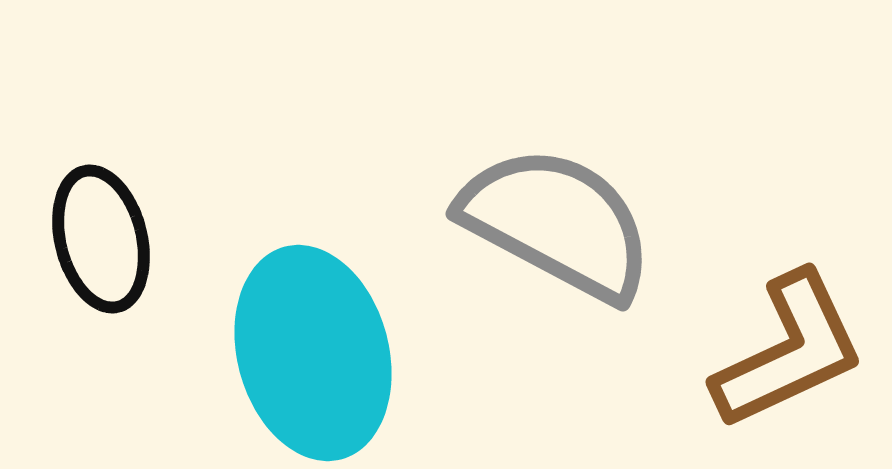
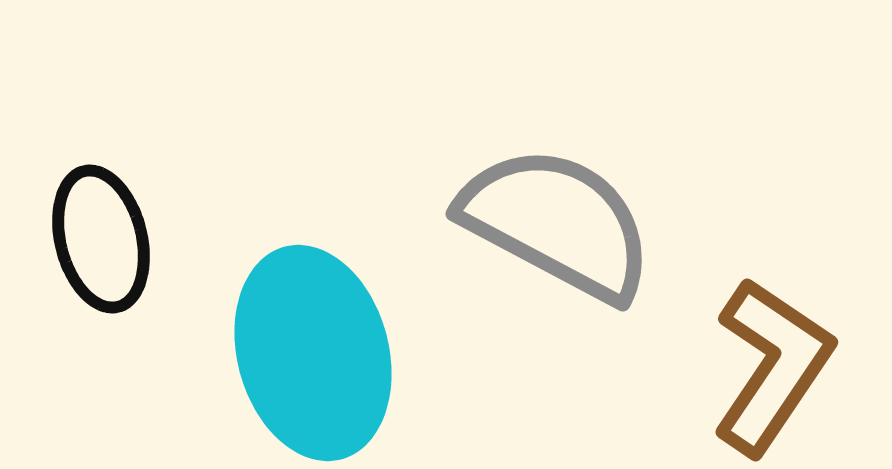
brown L-shape: moved 17 px left, 15 px down; rotated 31 degrees counterclockwise
